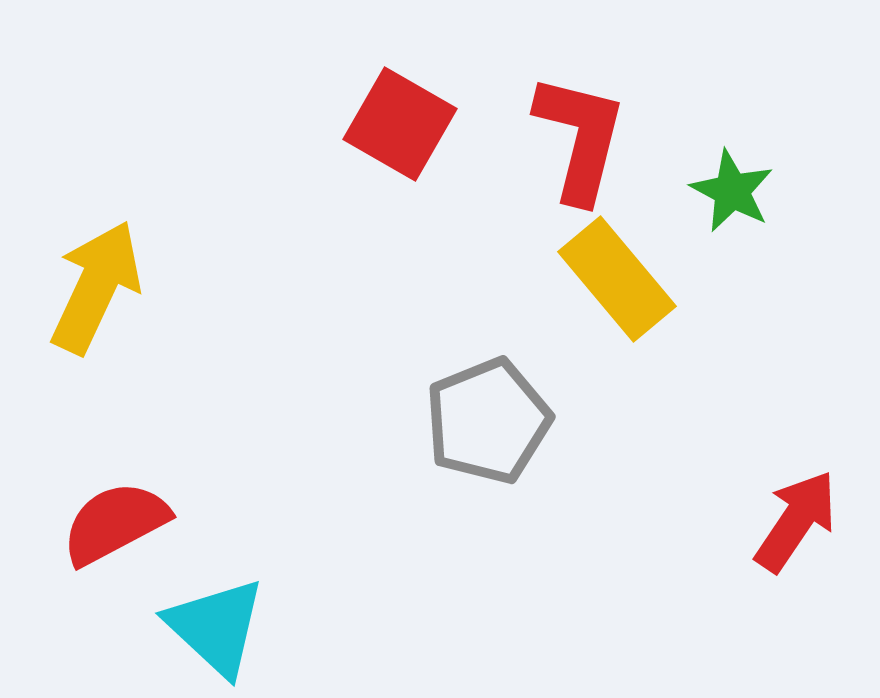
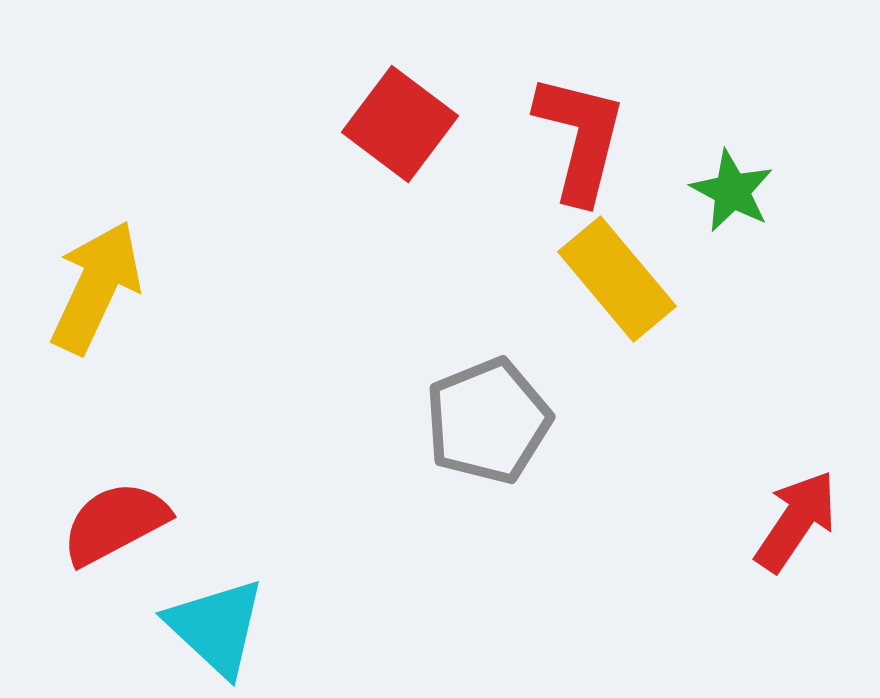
red square: rotated 7 degrees clockwise
